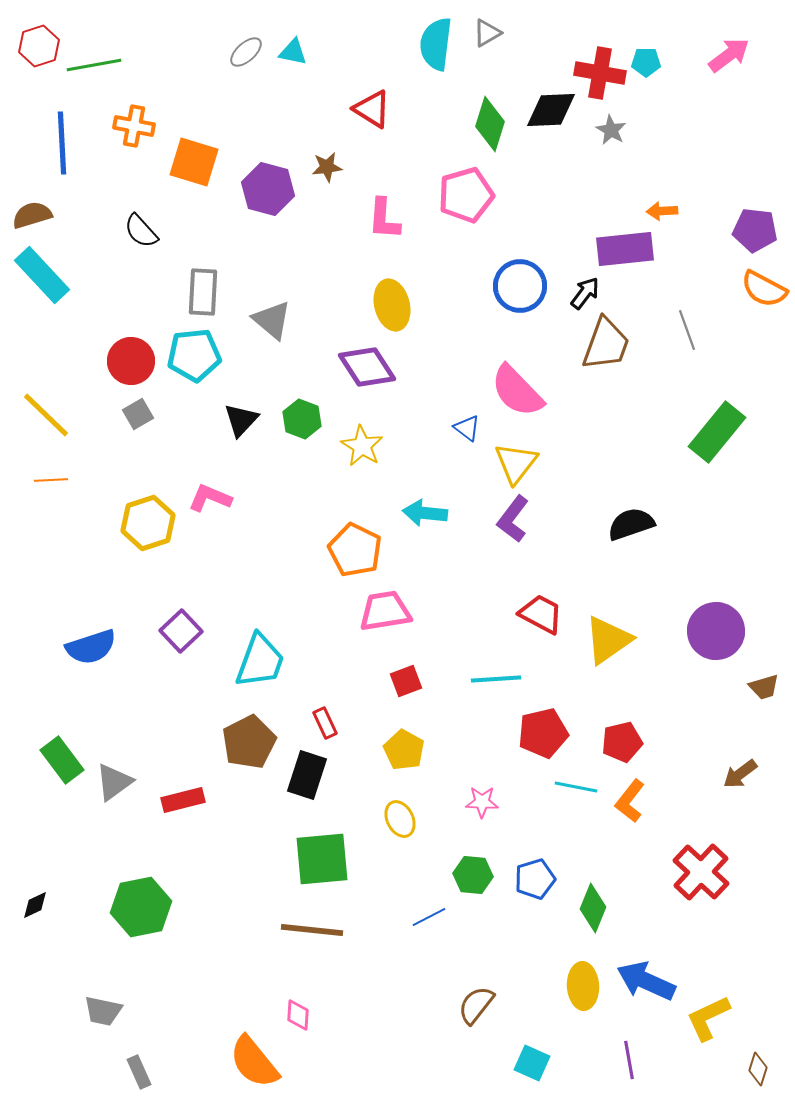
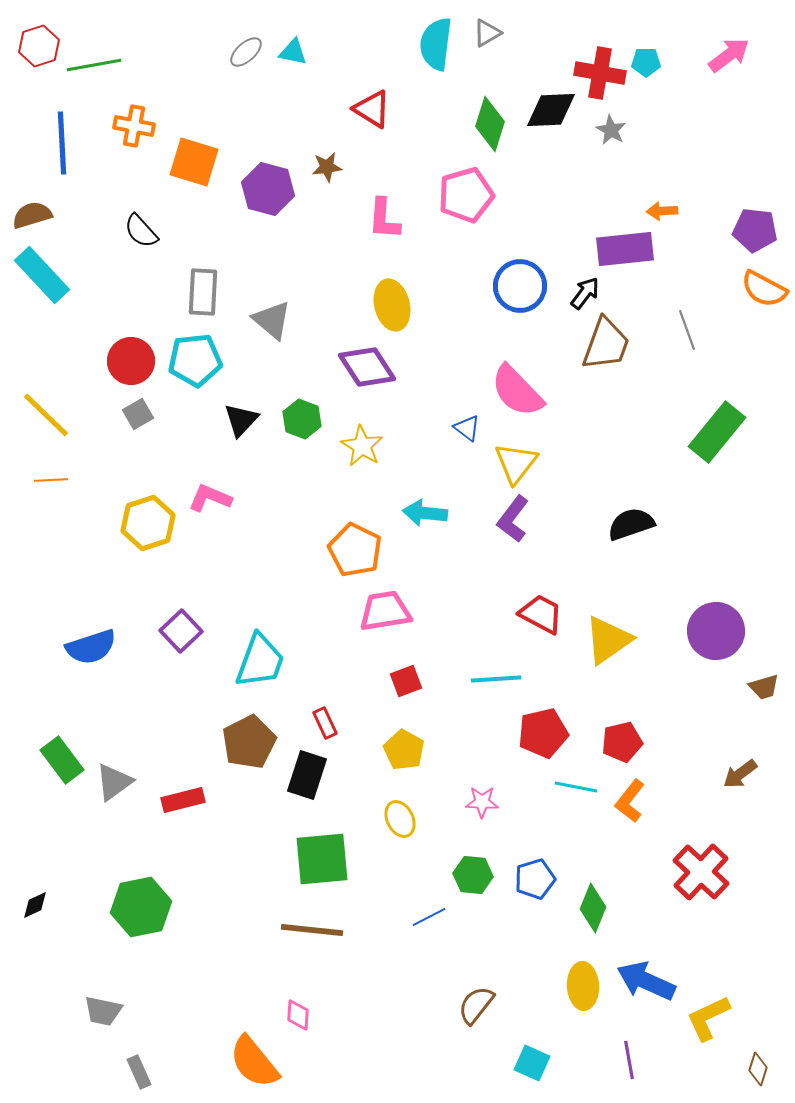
cyan pentagon at (194, 355): moved 1 px right, 5 px down
